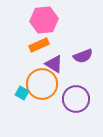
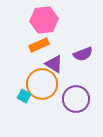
purple semicircle: moved 2 px up
cyan square: moved 2 px right, 3 px down
